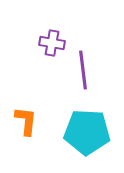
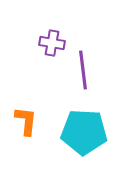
cyan pentagon: moved 3 px left
